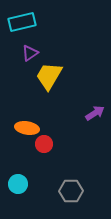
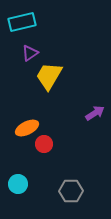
orange ellipse: rotated 35 degrees counterclockwise
